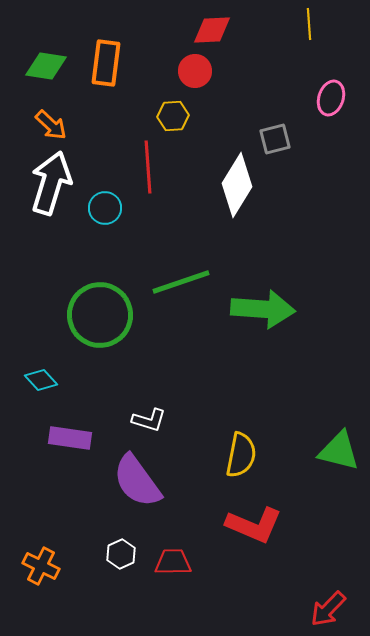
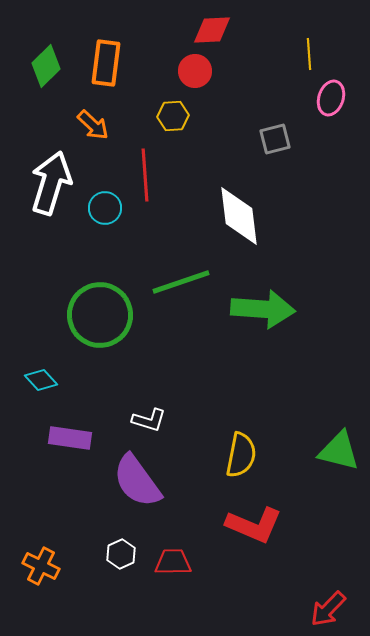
yellow line: moved 30 px down
green diamond: rotated 54 degrees counterclockwise
orange arrow: moved 42 px right
red line: moved 3 px left, 8 px down
white diamond: moved 2 px right, 31 px down; rotated 38 degrees counterclockwise
